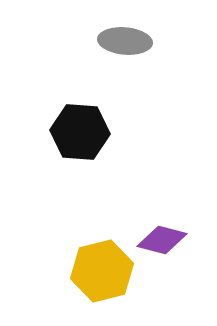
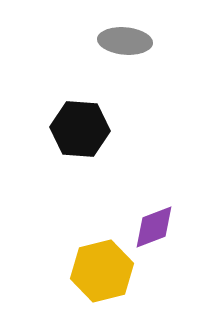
black hexagon: moved 3 px up
purple diamond: moved 8 px left, 13 px up; rotated 36 degrees counterclockwise
